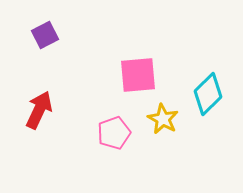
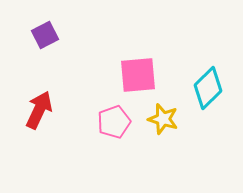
cyan diamond: moved 6 px up
yellow star: rotated 12 degrees counterclockwise
pink pentagon: moved 11 px up
